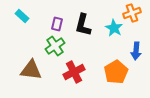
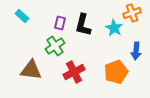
purple rectangle: moved 3 px right, 1 px up
orange pentagon: rotated 10 degrees clockwise
